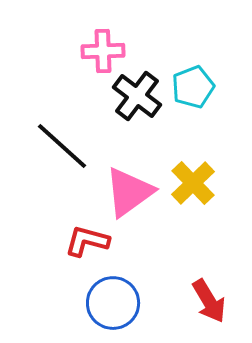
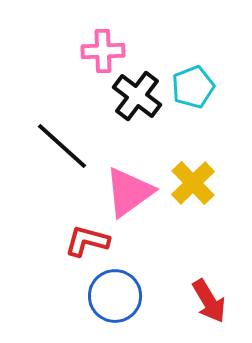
blue circle: moved 2 px right, 7 px up
